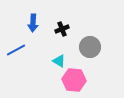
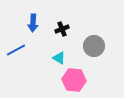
gray circle: moved 4 px right, 1 px up
cyan triangle: moved 3 px up
